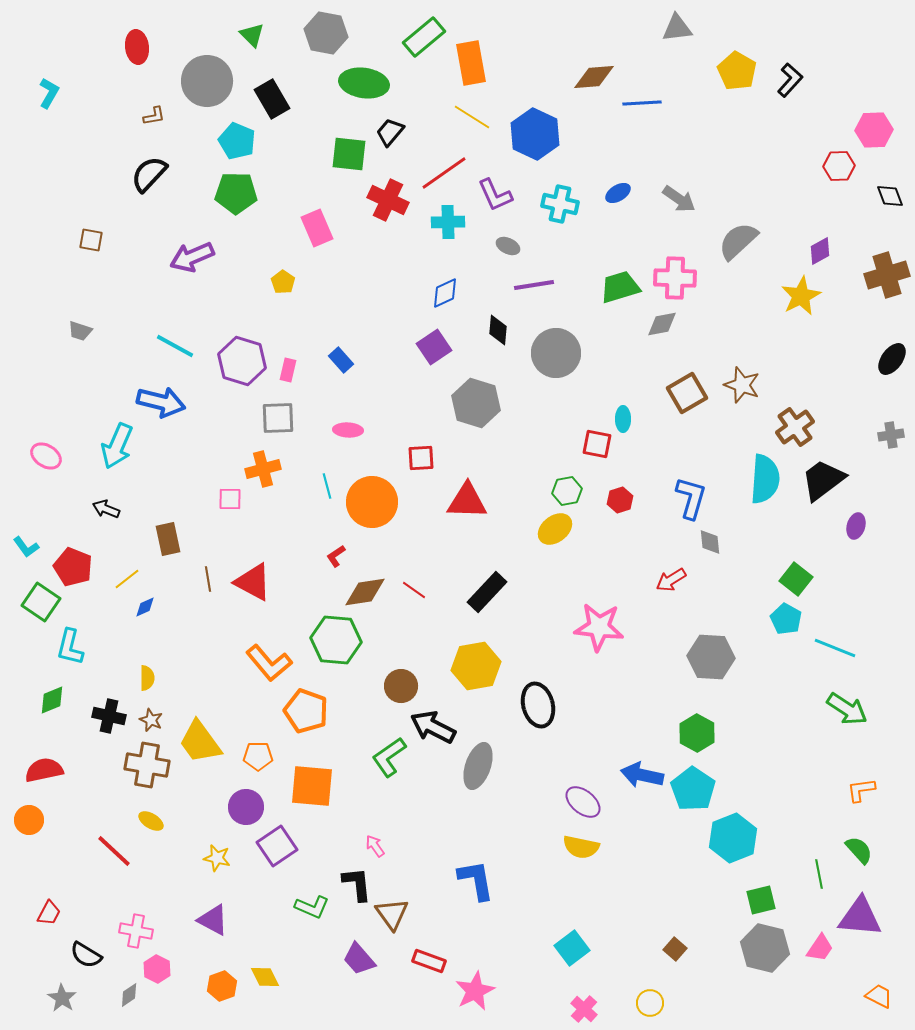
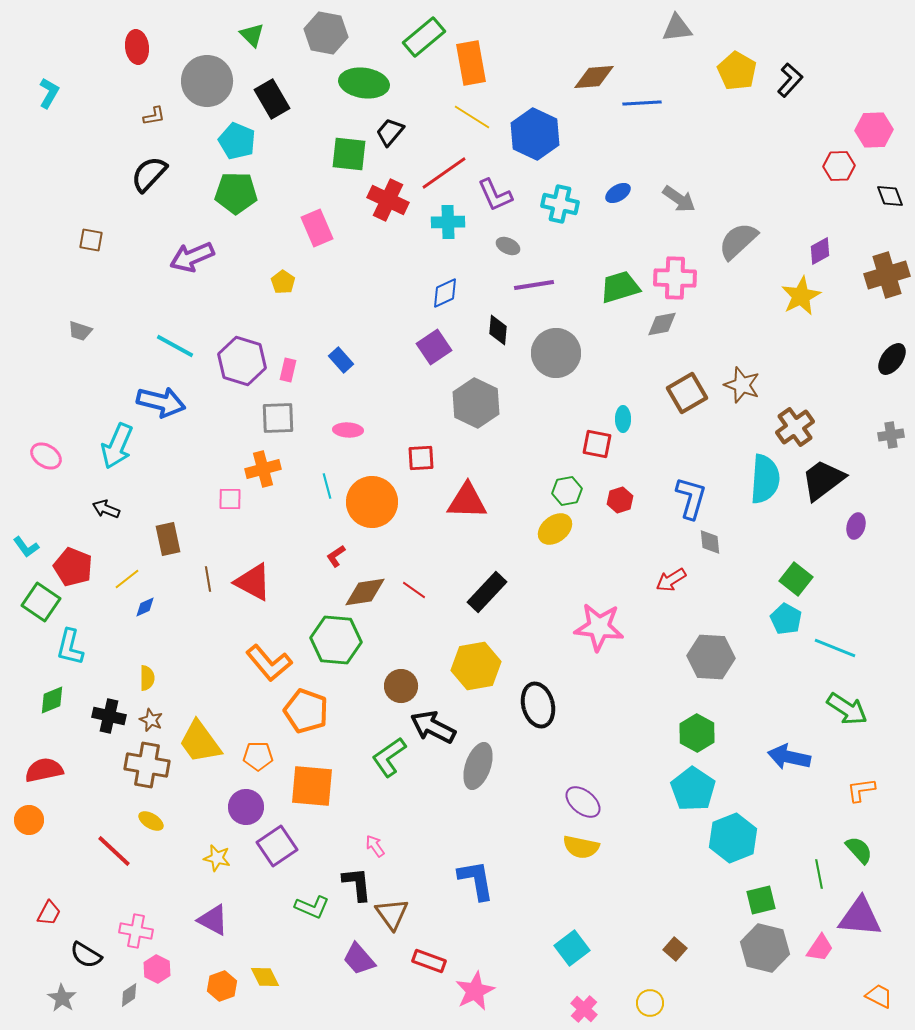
gray hexagon at (476, 403): rotated 9 degrees clockwise
blue arrow at (642, 775): moved 147 px right, 18 px up
